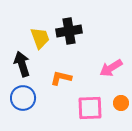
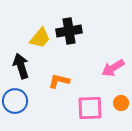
yellow trapezoid: rotated 60 degrees clockwise
black arrow: moved 1 px left, 2 px down
pink arrow: moved 2 px right
orange L-shape: moved 2 px left, 3 px down
blue circle: moved 8 px left, 3 px down
